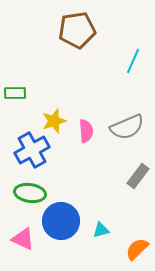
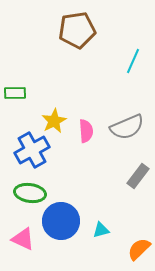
yellow star: rotated 10 degrees counterclockwise
orange semicircle: moved 2 px right
